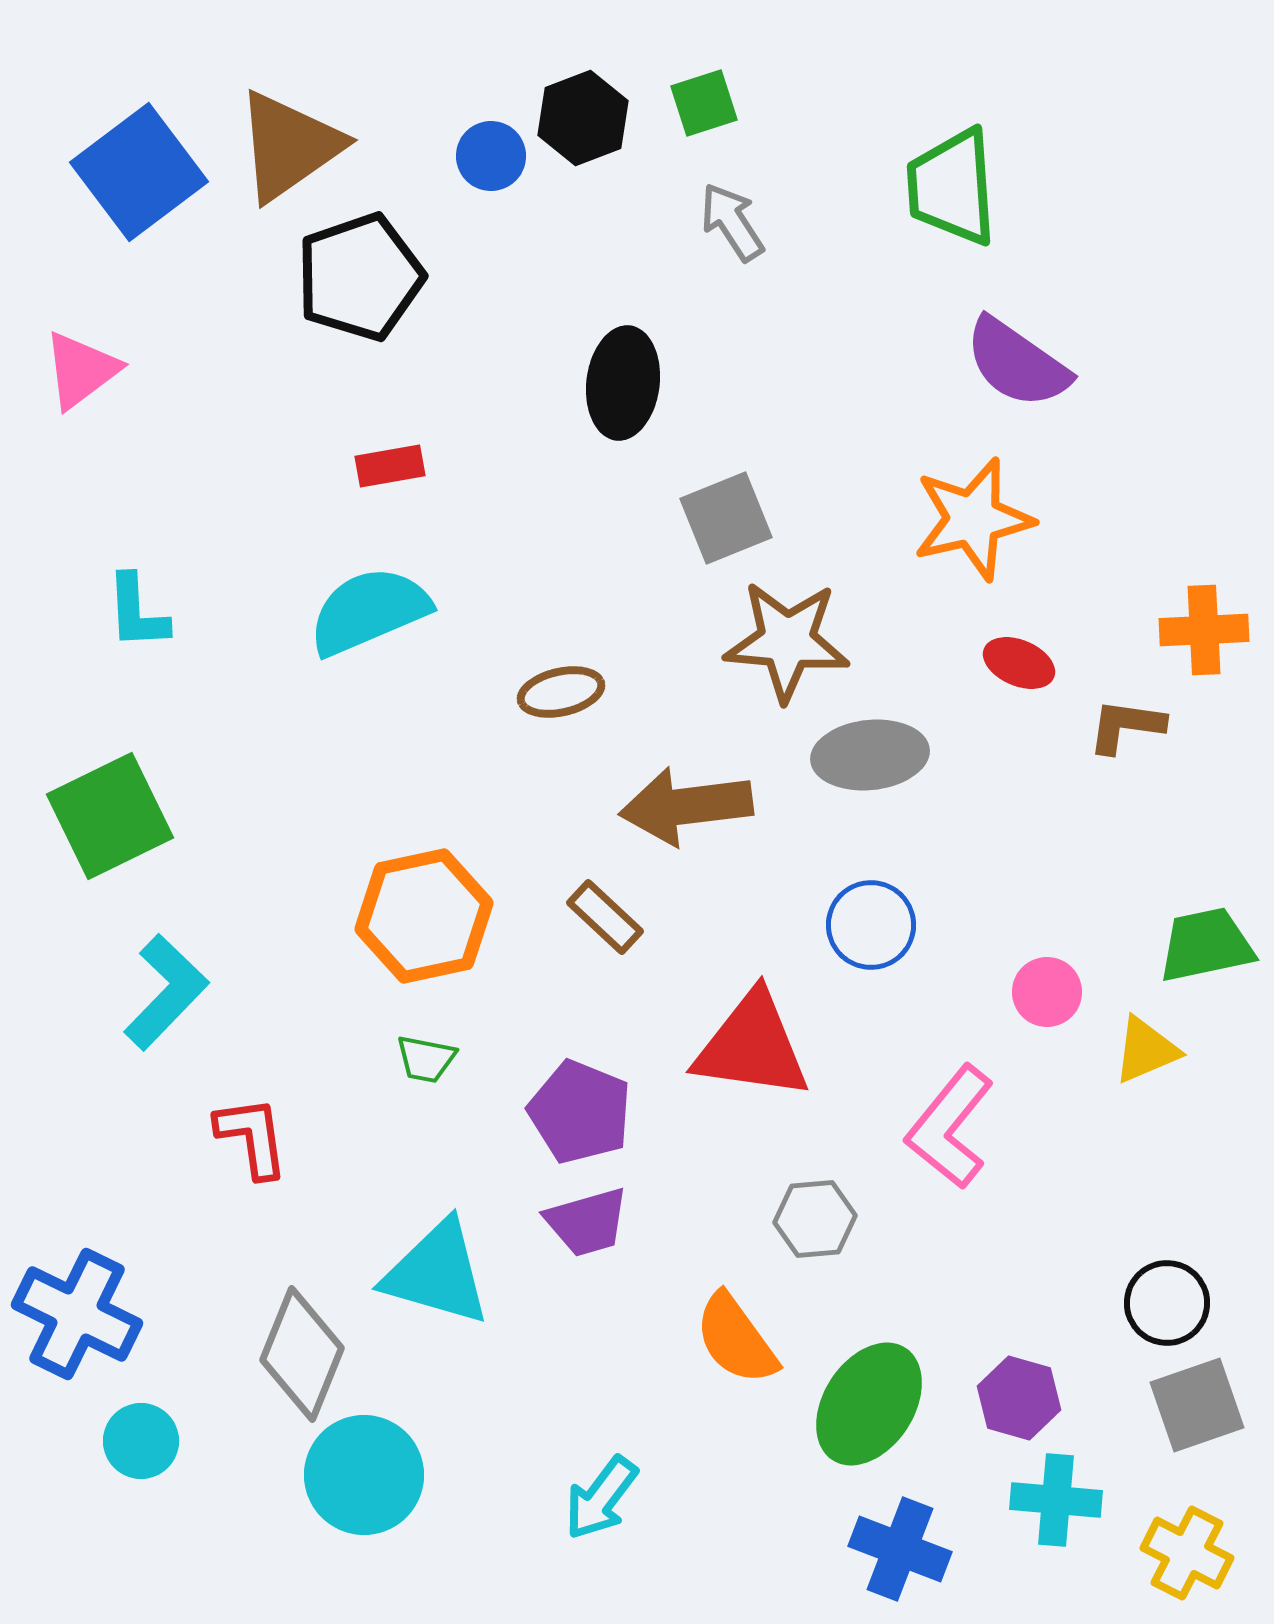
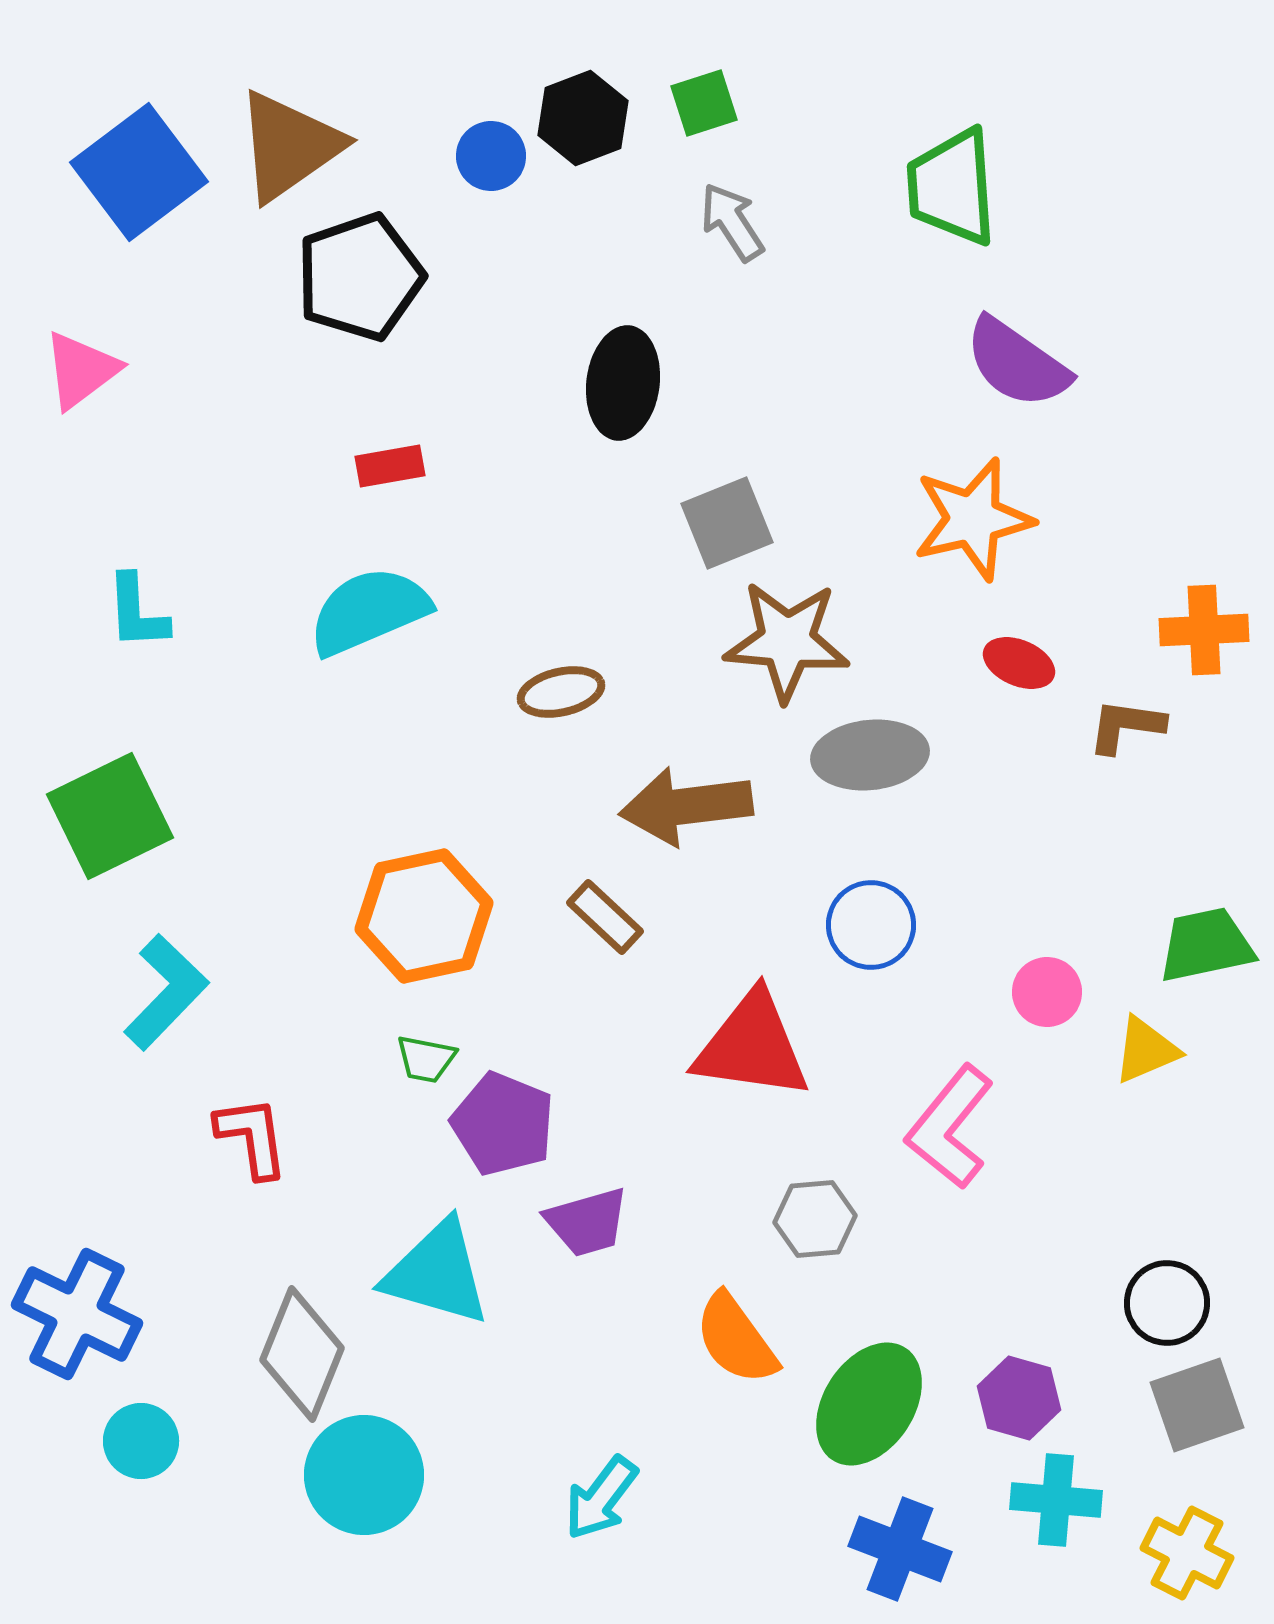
gray square at (726, 518): moved 1 px right, 5 px down
purple pentagon at (580, 1112): moved 77 px left, 12 px down
